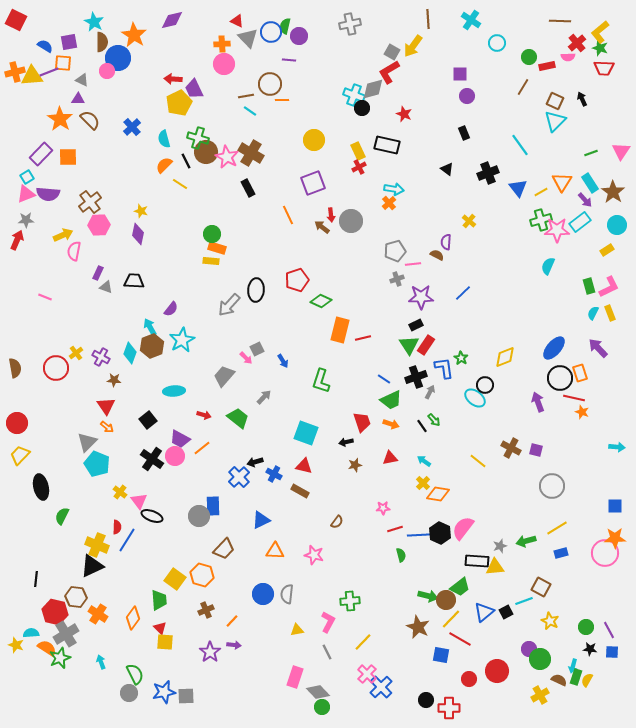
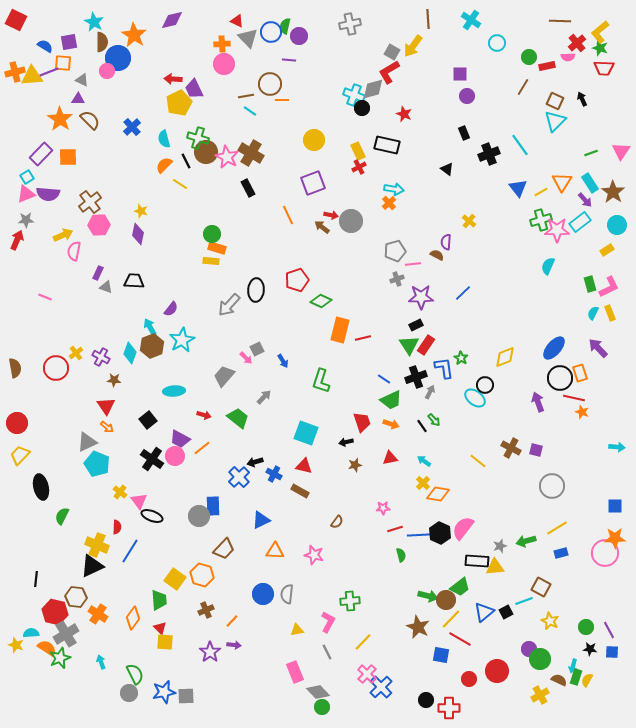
black cross at (488, 173): moved 1 px right, 19 px up
red arrow at (331, 215): rotated 72 degrees counterclockwise
green rectangle at (589, 286): moved 1 px right, 2 px up
gray triangle at (87, 442): rotated 20 degrees clockwise
blue line at (127, 540): moved 3 px right, 11 px down
pink rectangle at (295, 677): moved 5 px up; rotated 40 degrees counterclockwise
